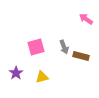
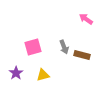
pink square: moved 3 px left
brown rectangle: moved 1 px right, 1 px up
yellow triangle: moved 1 px right, 2 px up
